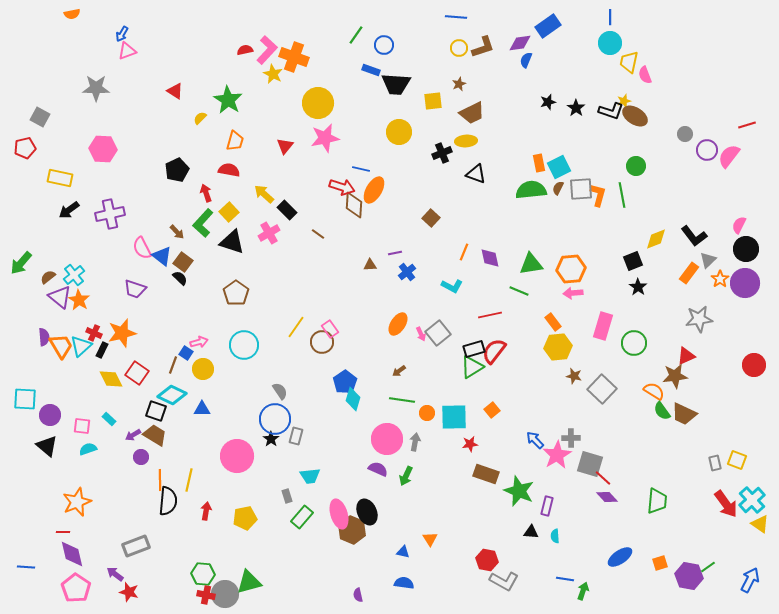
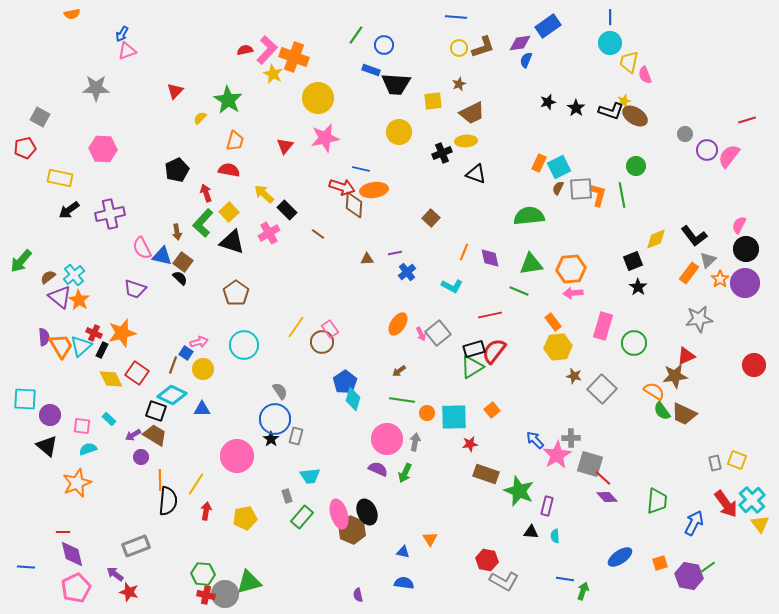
red triangle at (175, 91): rotated 42 degrees clockwise
yellow circle at (318, 103): moved 5 px up
red line at (747, 125): moved 5 px up
orange rectangle at (539, 163): rotated 36 degrees clockwise
orange ellipse at (374, 190): rotated 52 degrees clockwise
green semicircle at (531, 190): moved 2 px left, 26 px down
brown arrow at (177, 232): rotated 35 degrees clockwise
blue triangle at (162, 256): rotated 25 degrees counterclockwise
green arrow at (21, 263): moved 2 px up
brown triangle at (370, 265): moved 3 px left, 6 px up
green arrow at (406, 476): moved 1 px left, 3 px up
yellow line at (189, 480): moved 7 px right, 4 px down; rotated 20 degrees clockwise
orange star at (77, 502): moved 19 px up
yellow triangle at (760, 524): rotated 18 degrees clockwise
blue arrow at (750, 580): moved 56 px left, 57 px up
pink pentagon at (76, 588): rotated 12 degrees clockwise
